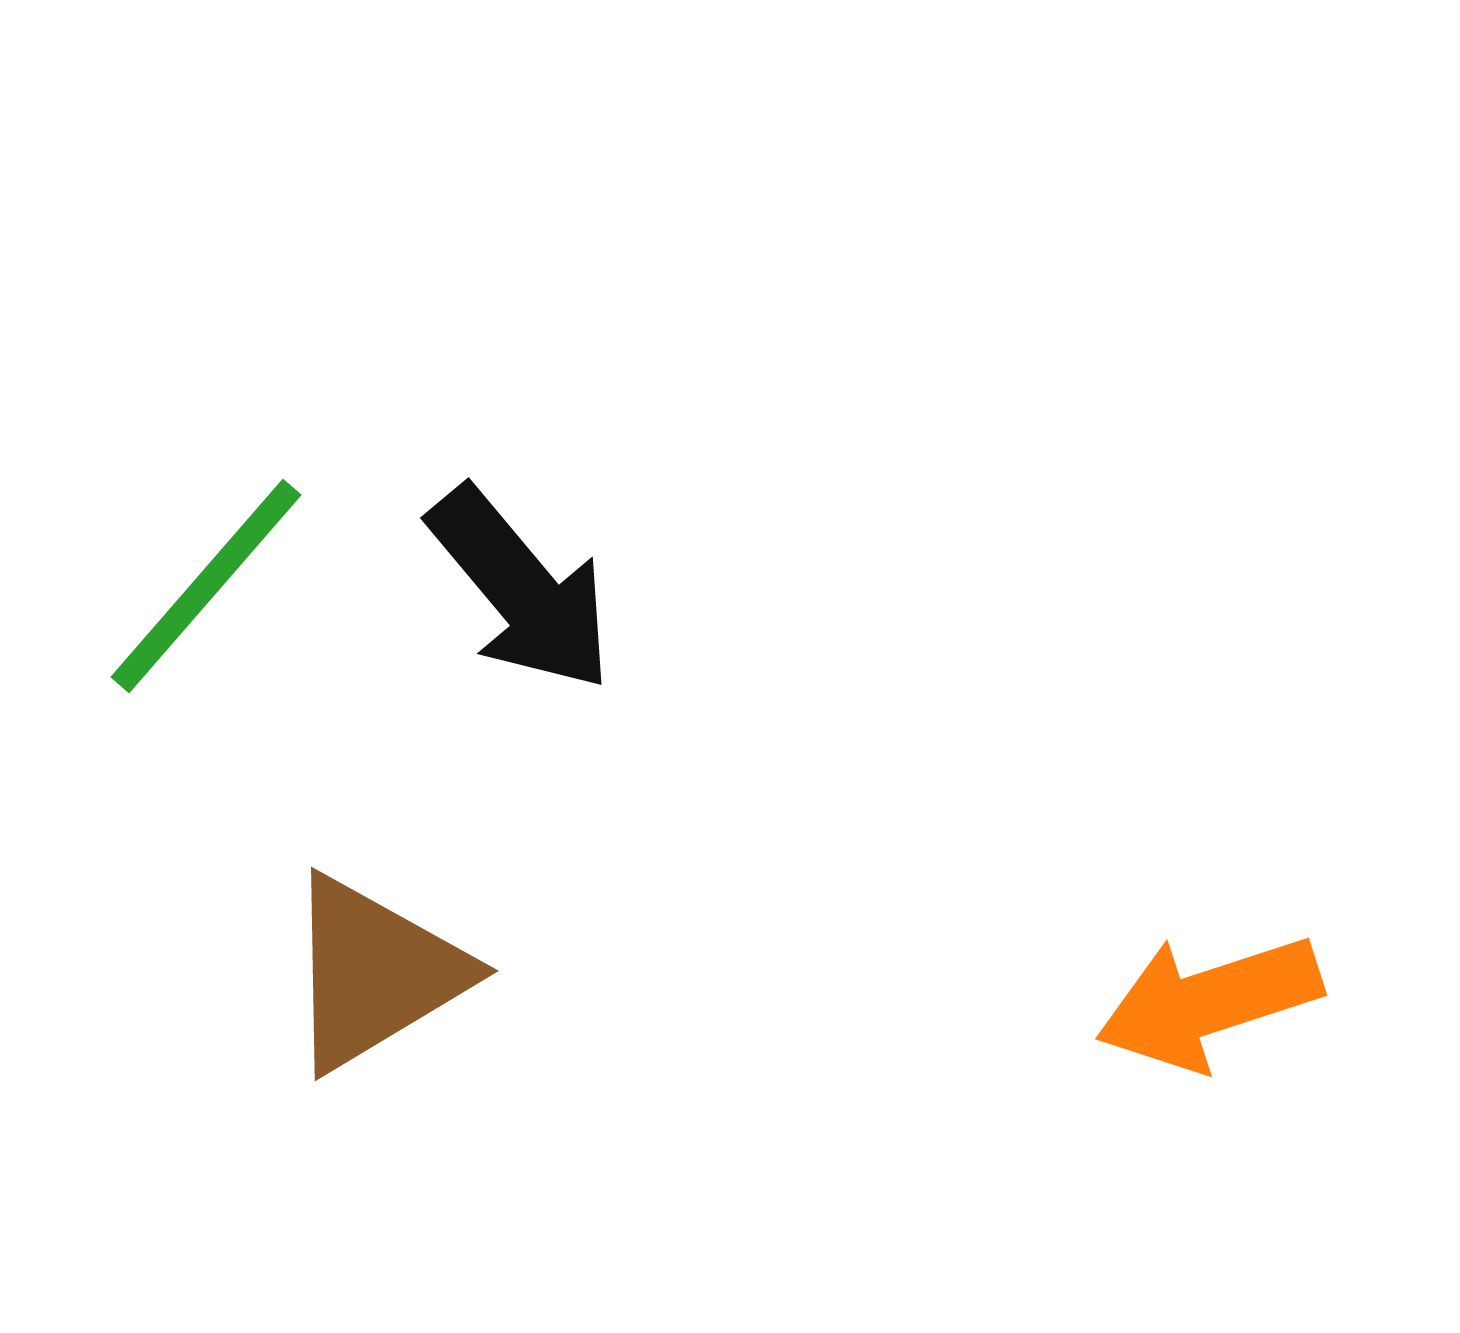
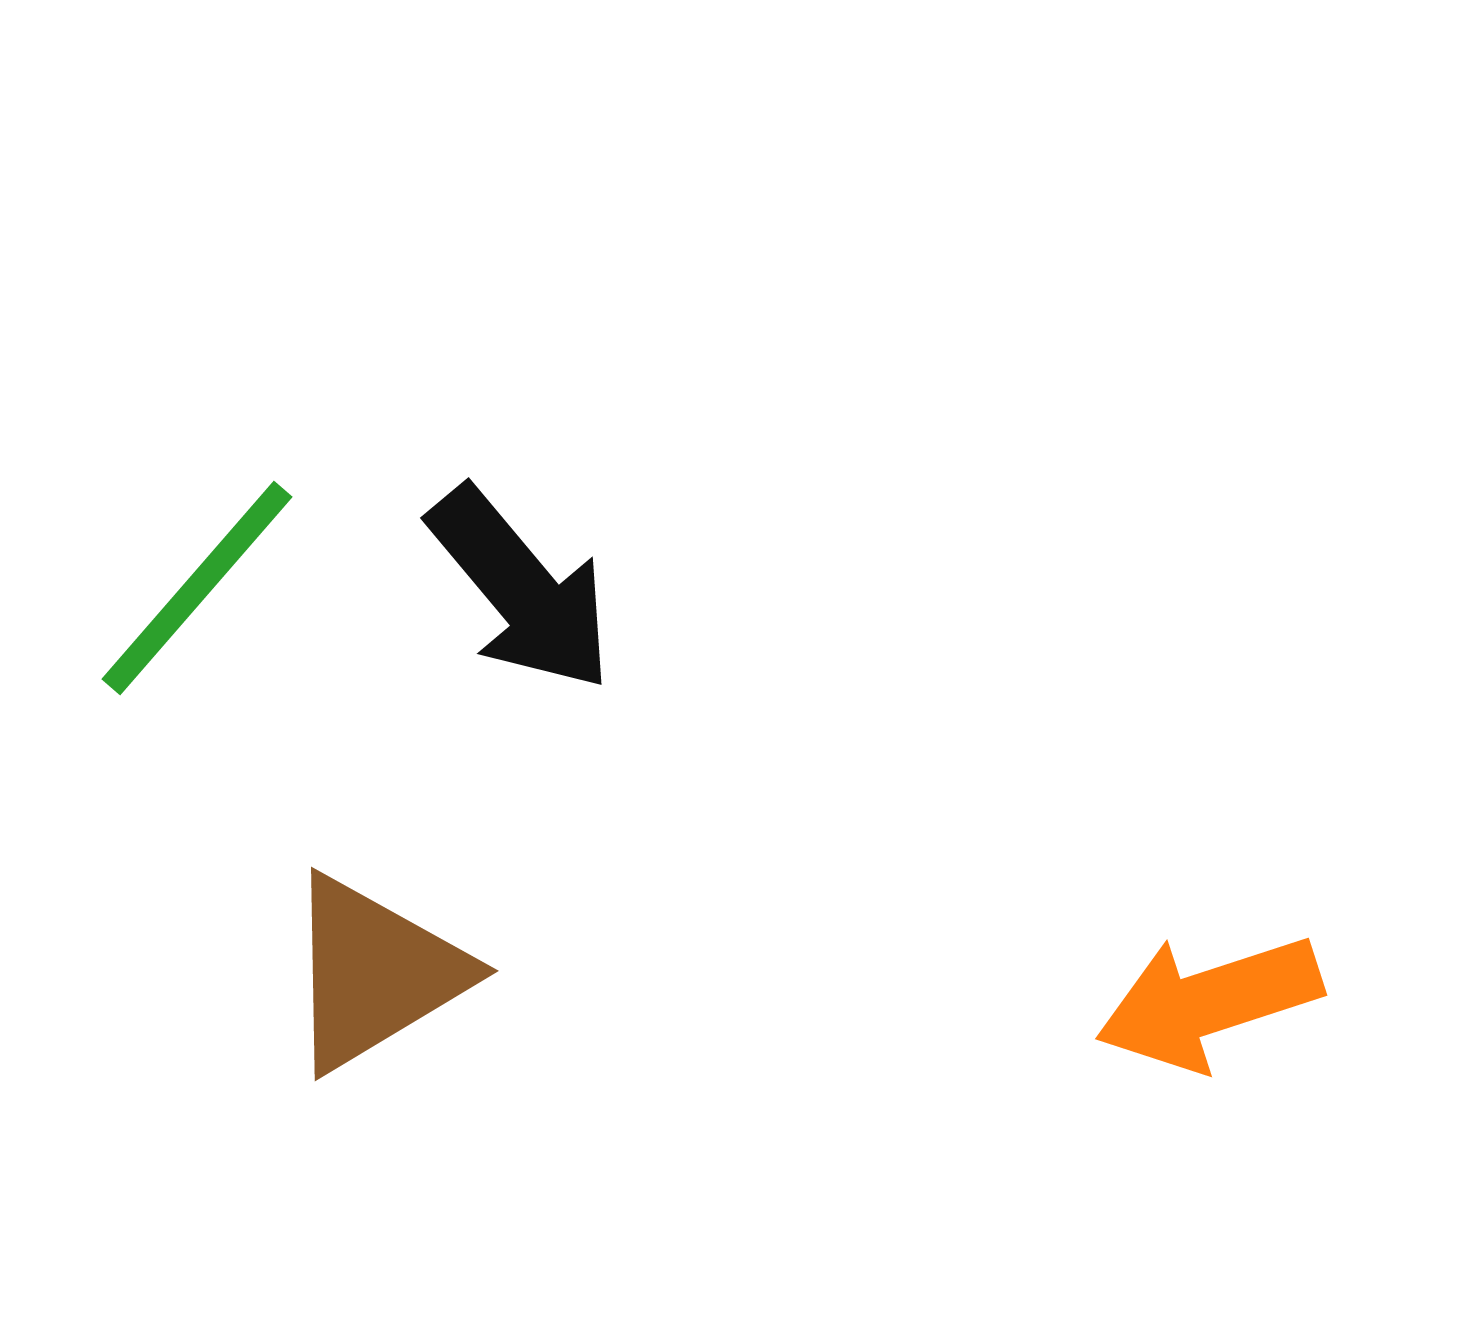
green line: moved 9 px left, 2 px down
